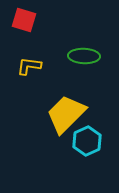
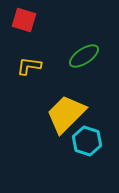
green ellipse: rotated 36 degrees counterclockwise
cyan hexagon: rotated 16 degrees counterclockwise
